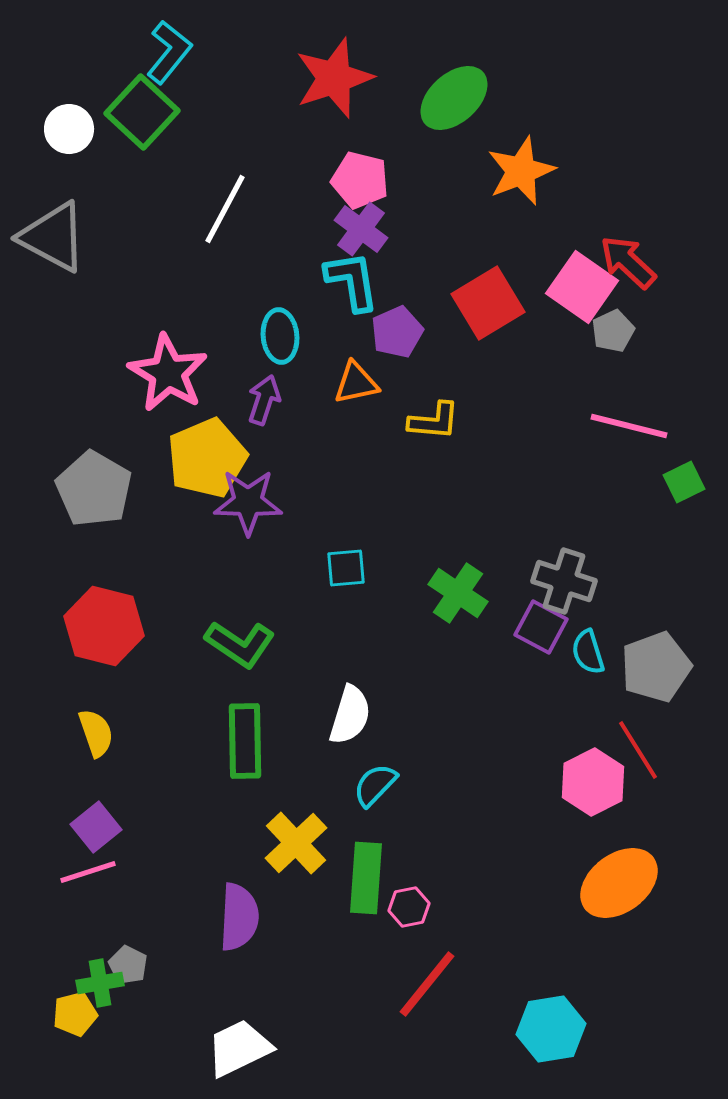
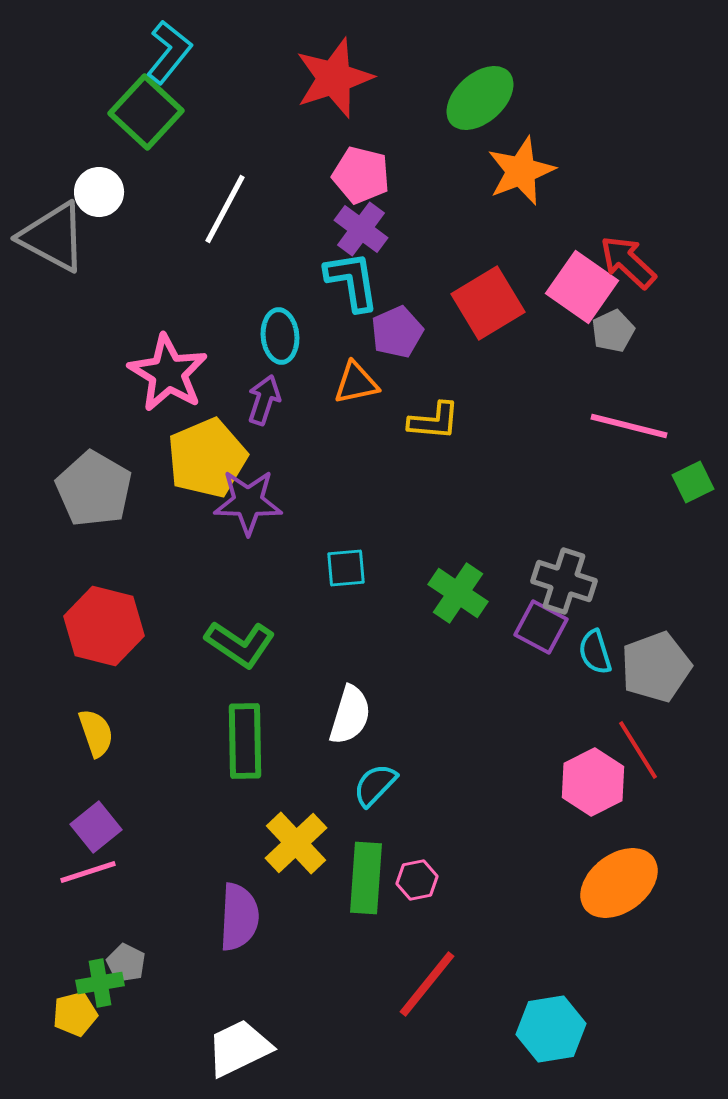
green ellipse at (454, 98): moved 26 px right
green square at (142, 112): moved 4 px right
white circle at (69, 129): moved 30 px right, 63 px down
pink pentagon at (360, 180): moved 1 px right, 5 px up
green square at (684, 482): moved 9 px right
cyan semicircle at (588, 652): moved 7 px right
pink hexagon at (409, 907): moved 8 px right, 27 px up
gray pentagon at (128, 965): moved 2 px left, 2 px up
